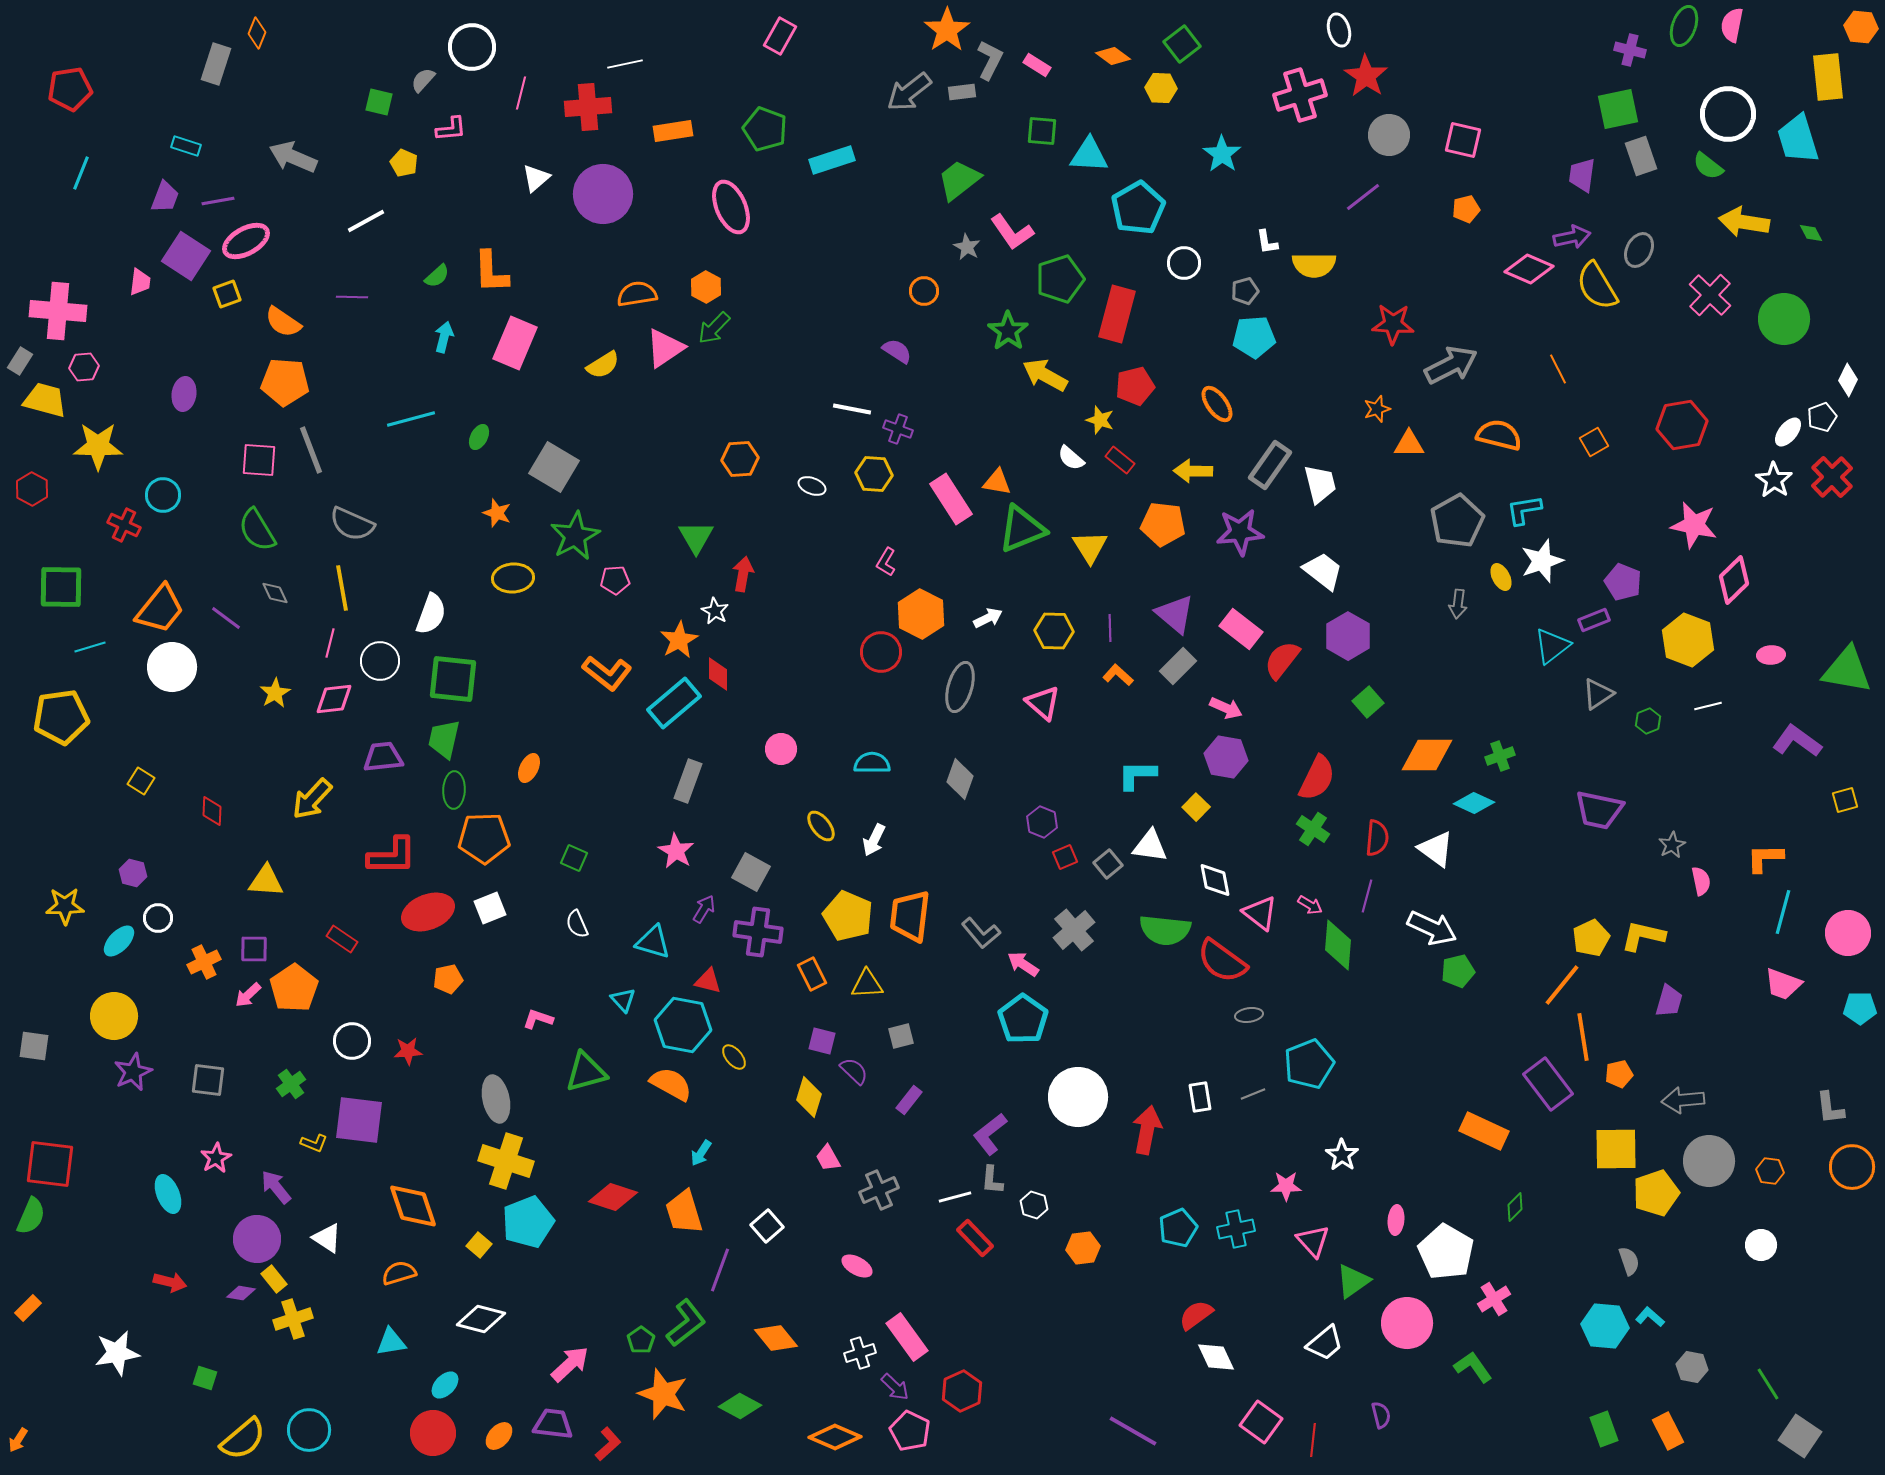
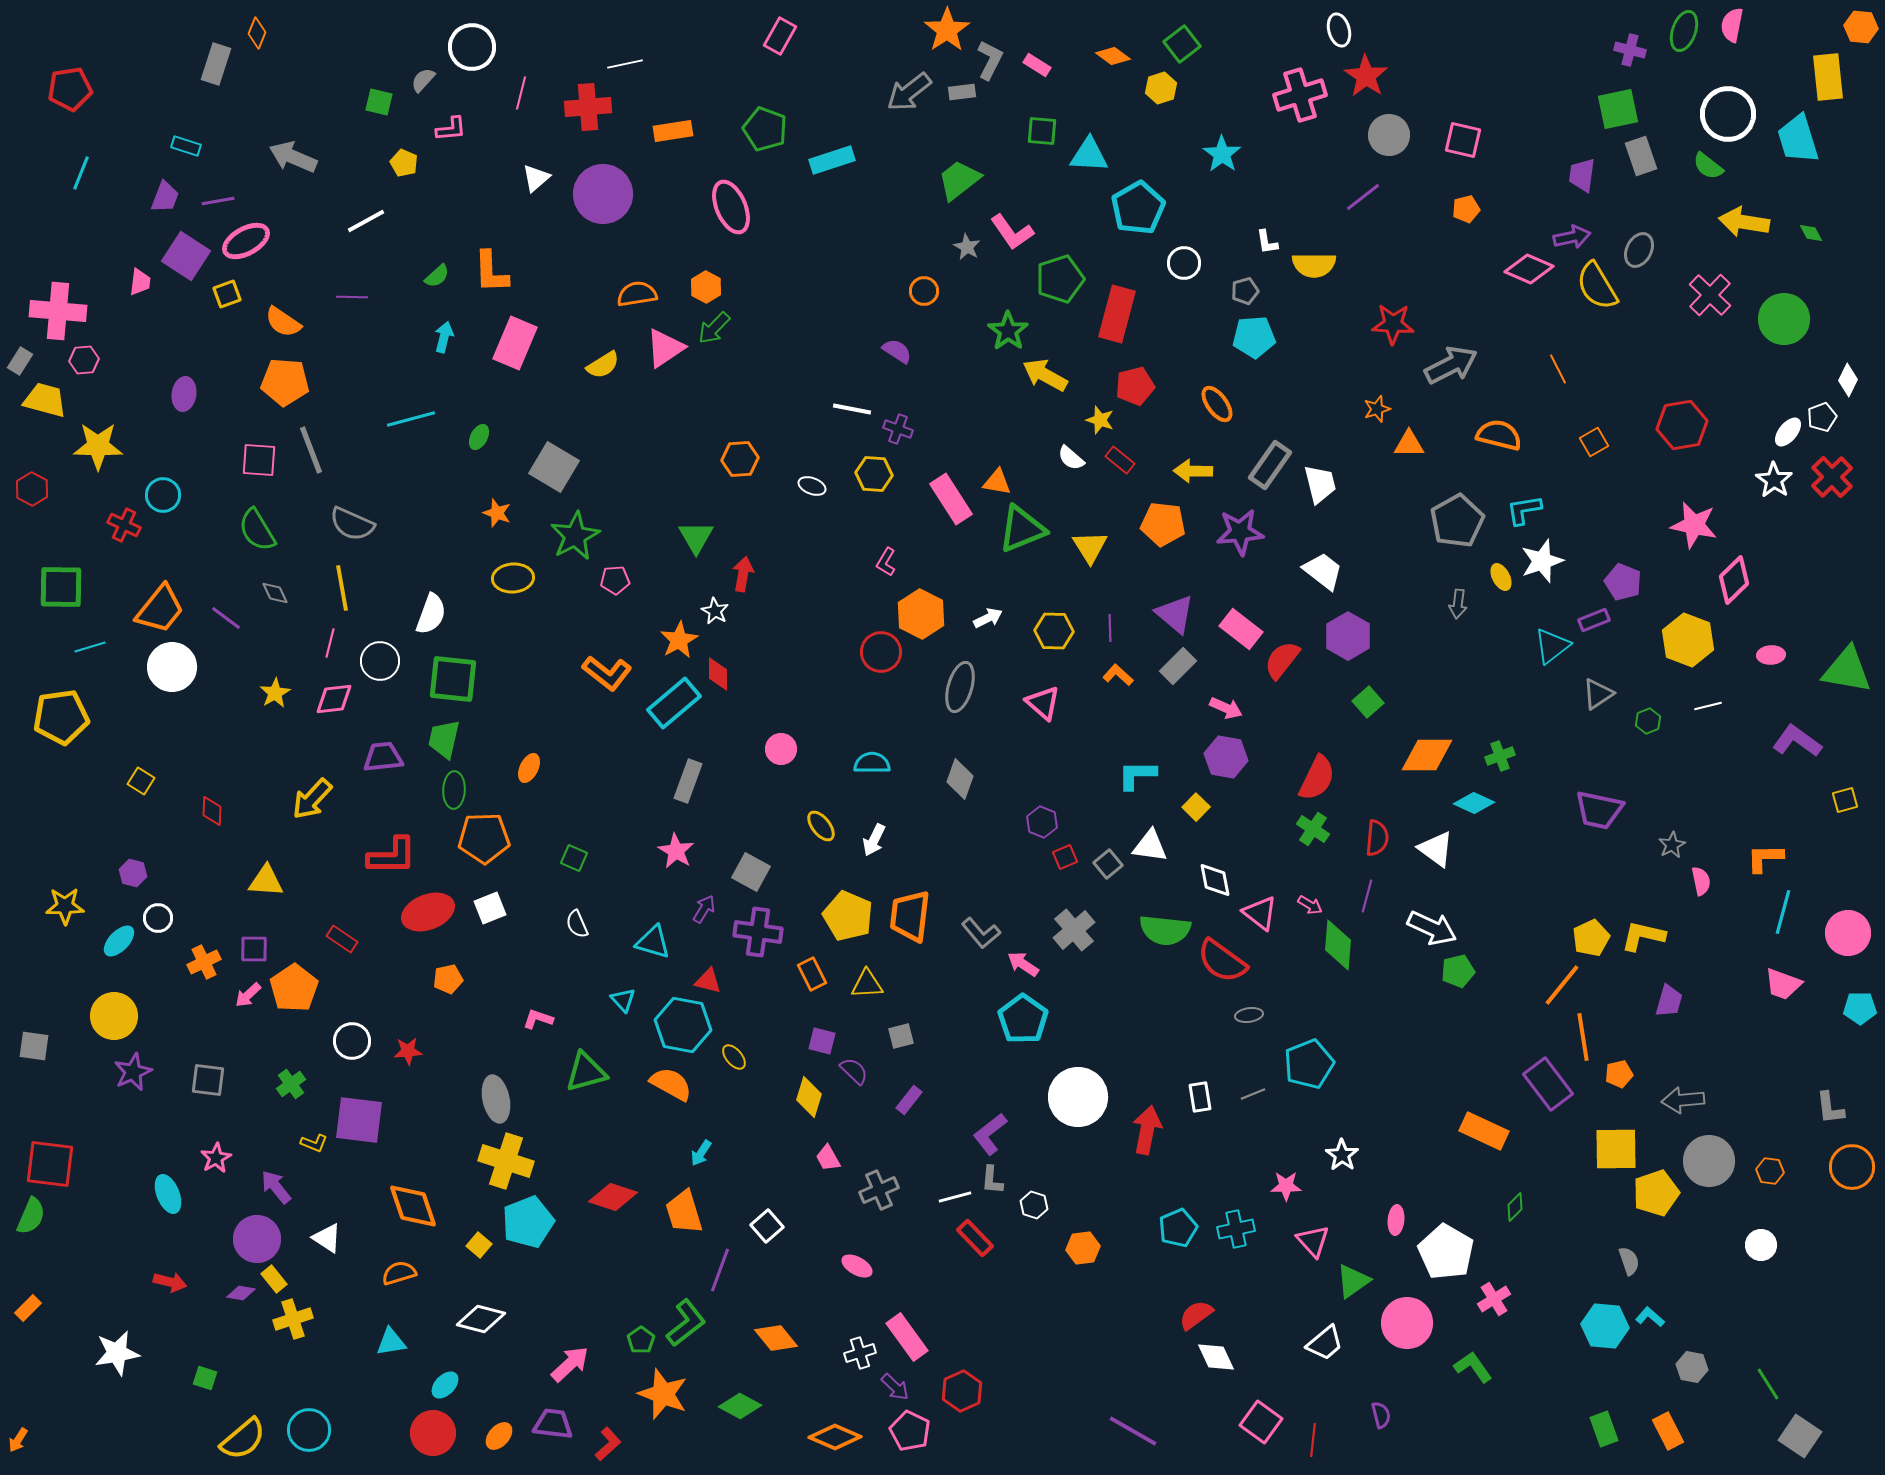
green ellipse at (1684, 26): moved 5 px down
yellow hexagon at (1161, 88): rotated 20 degrees counterclockwise
pink hexagon at (84, 367): moved 7 px up
